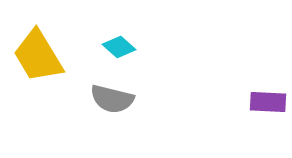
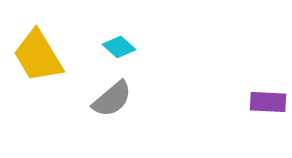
gray semicircle: rotated 54 degrees counterclockwise
